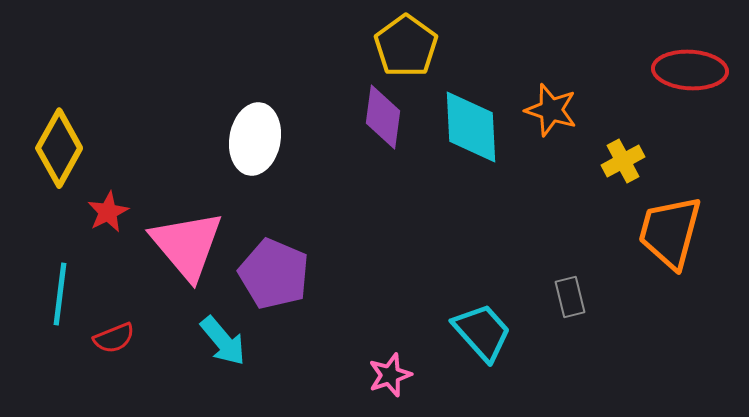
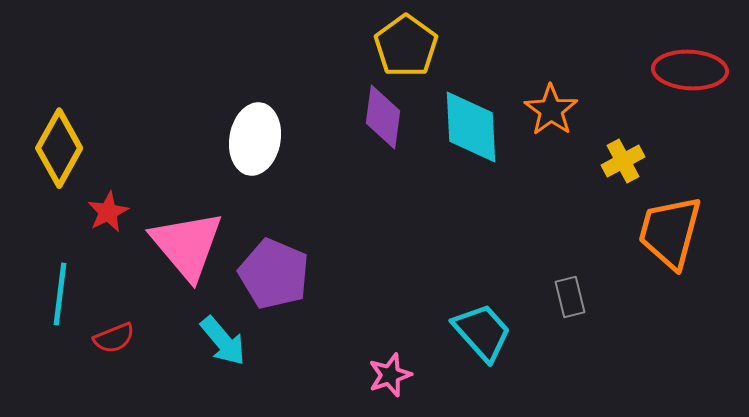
orange star: rotated 18 degrees clockwise
